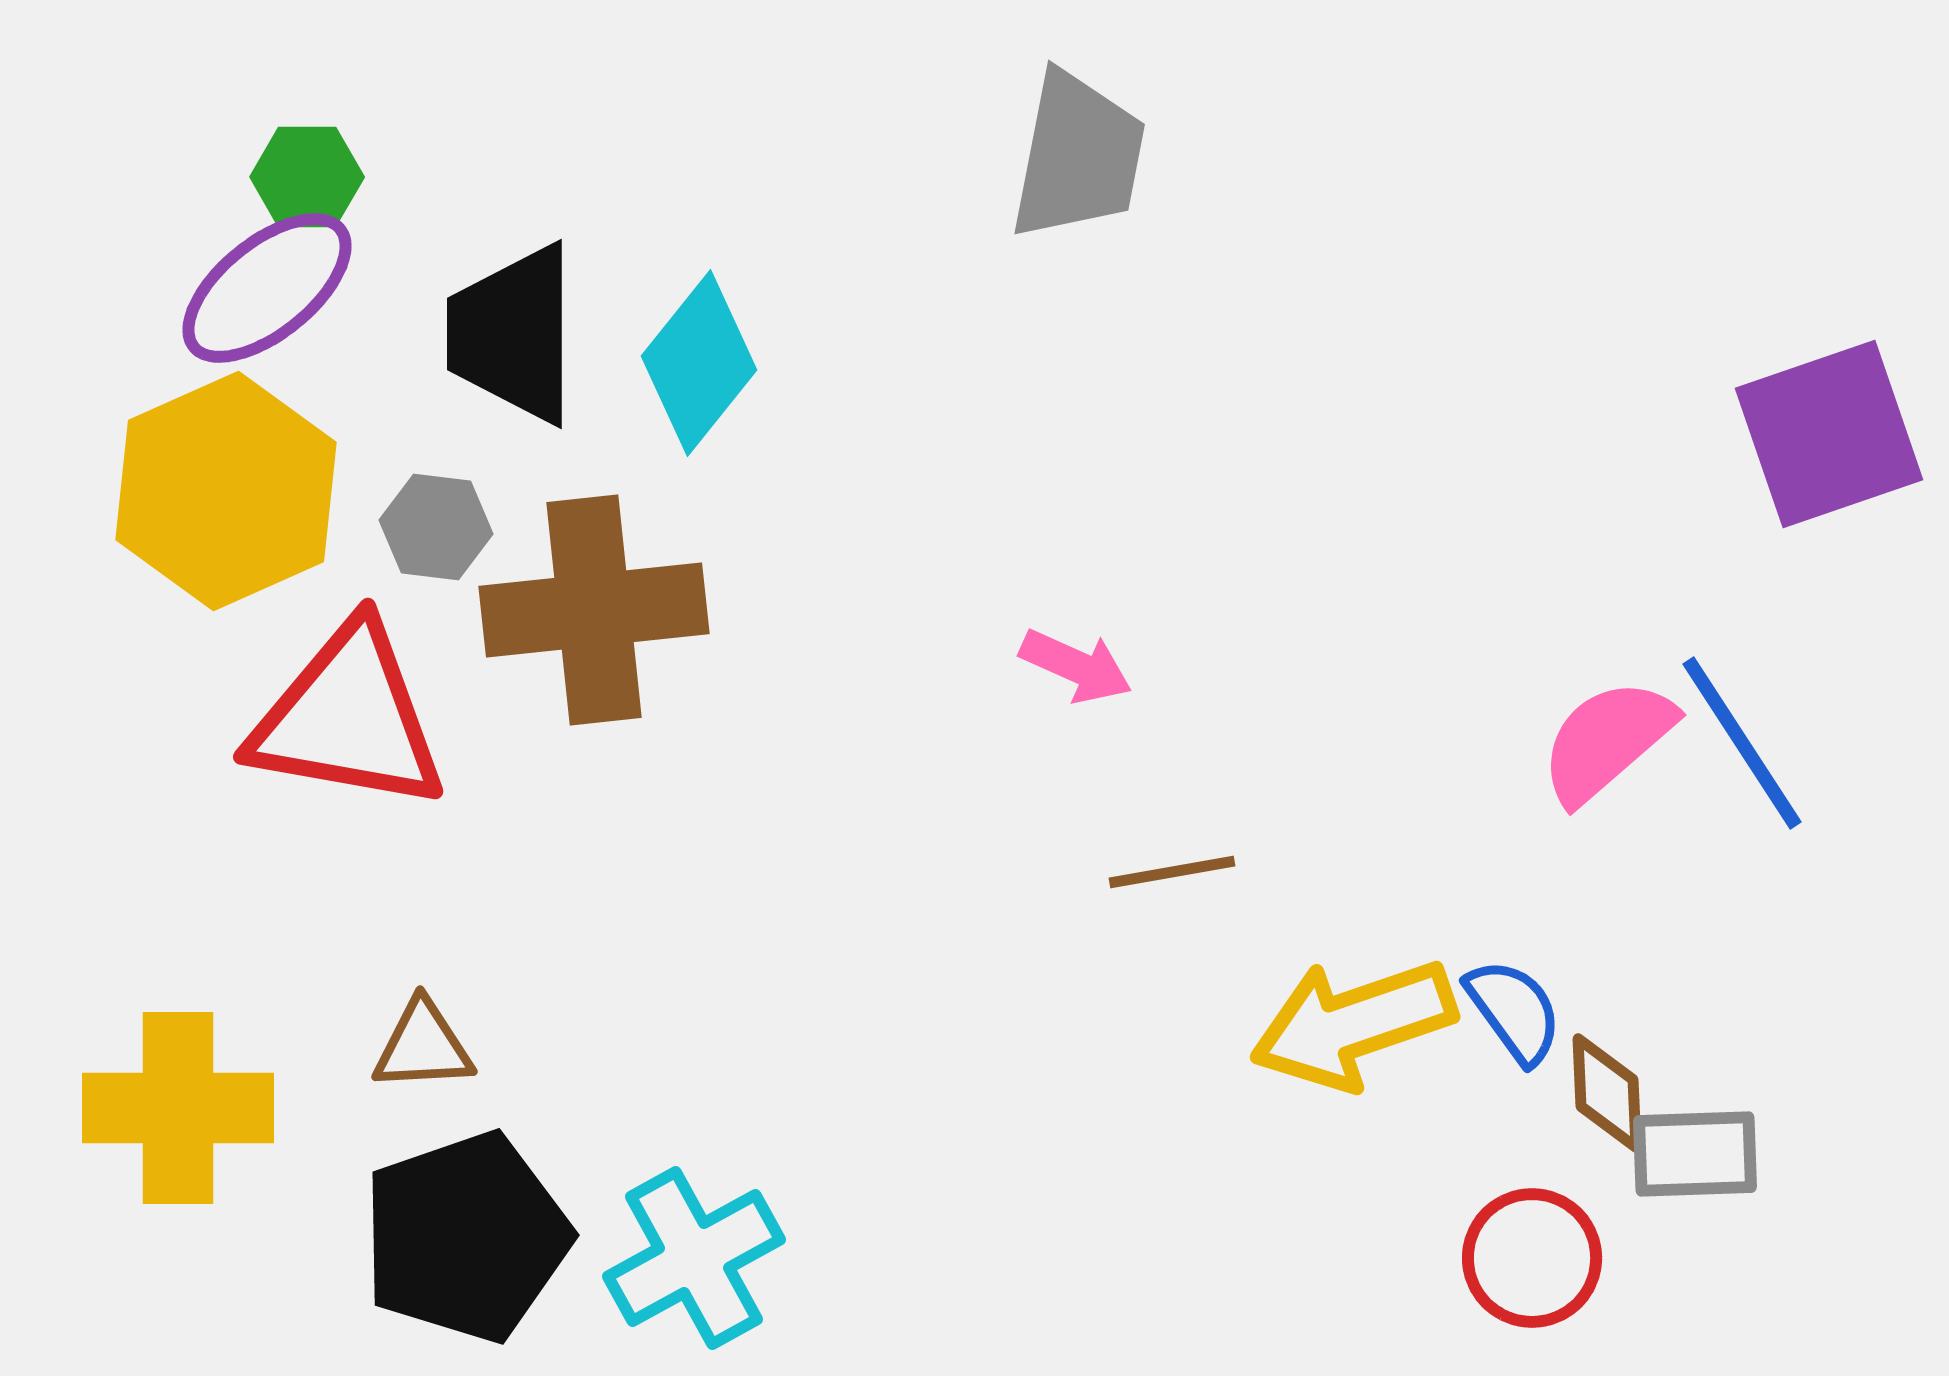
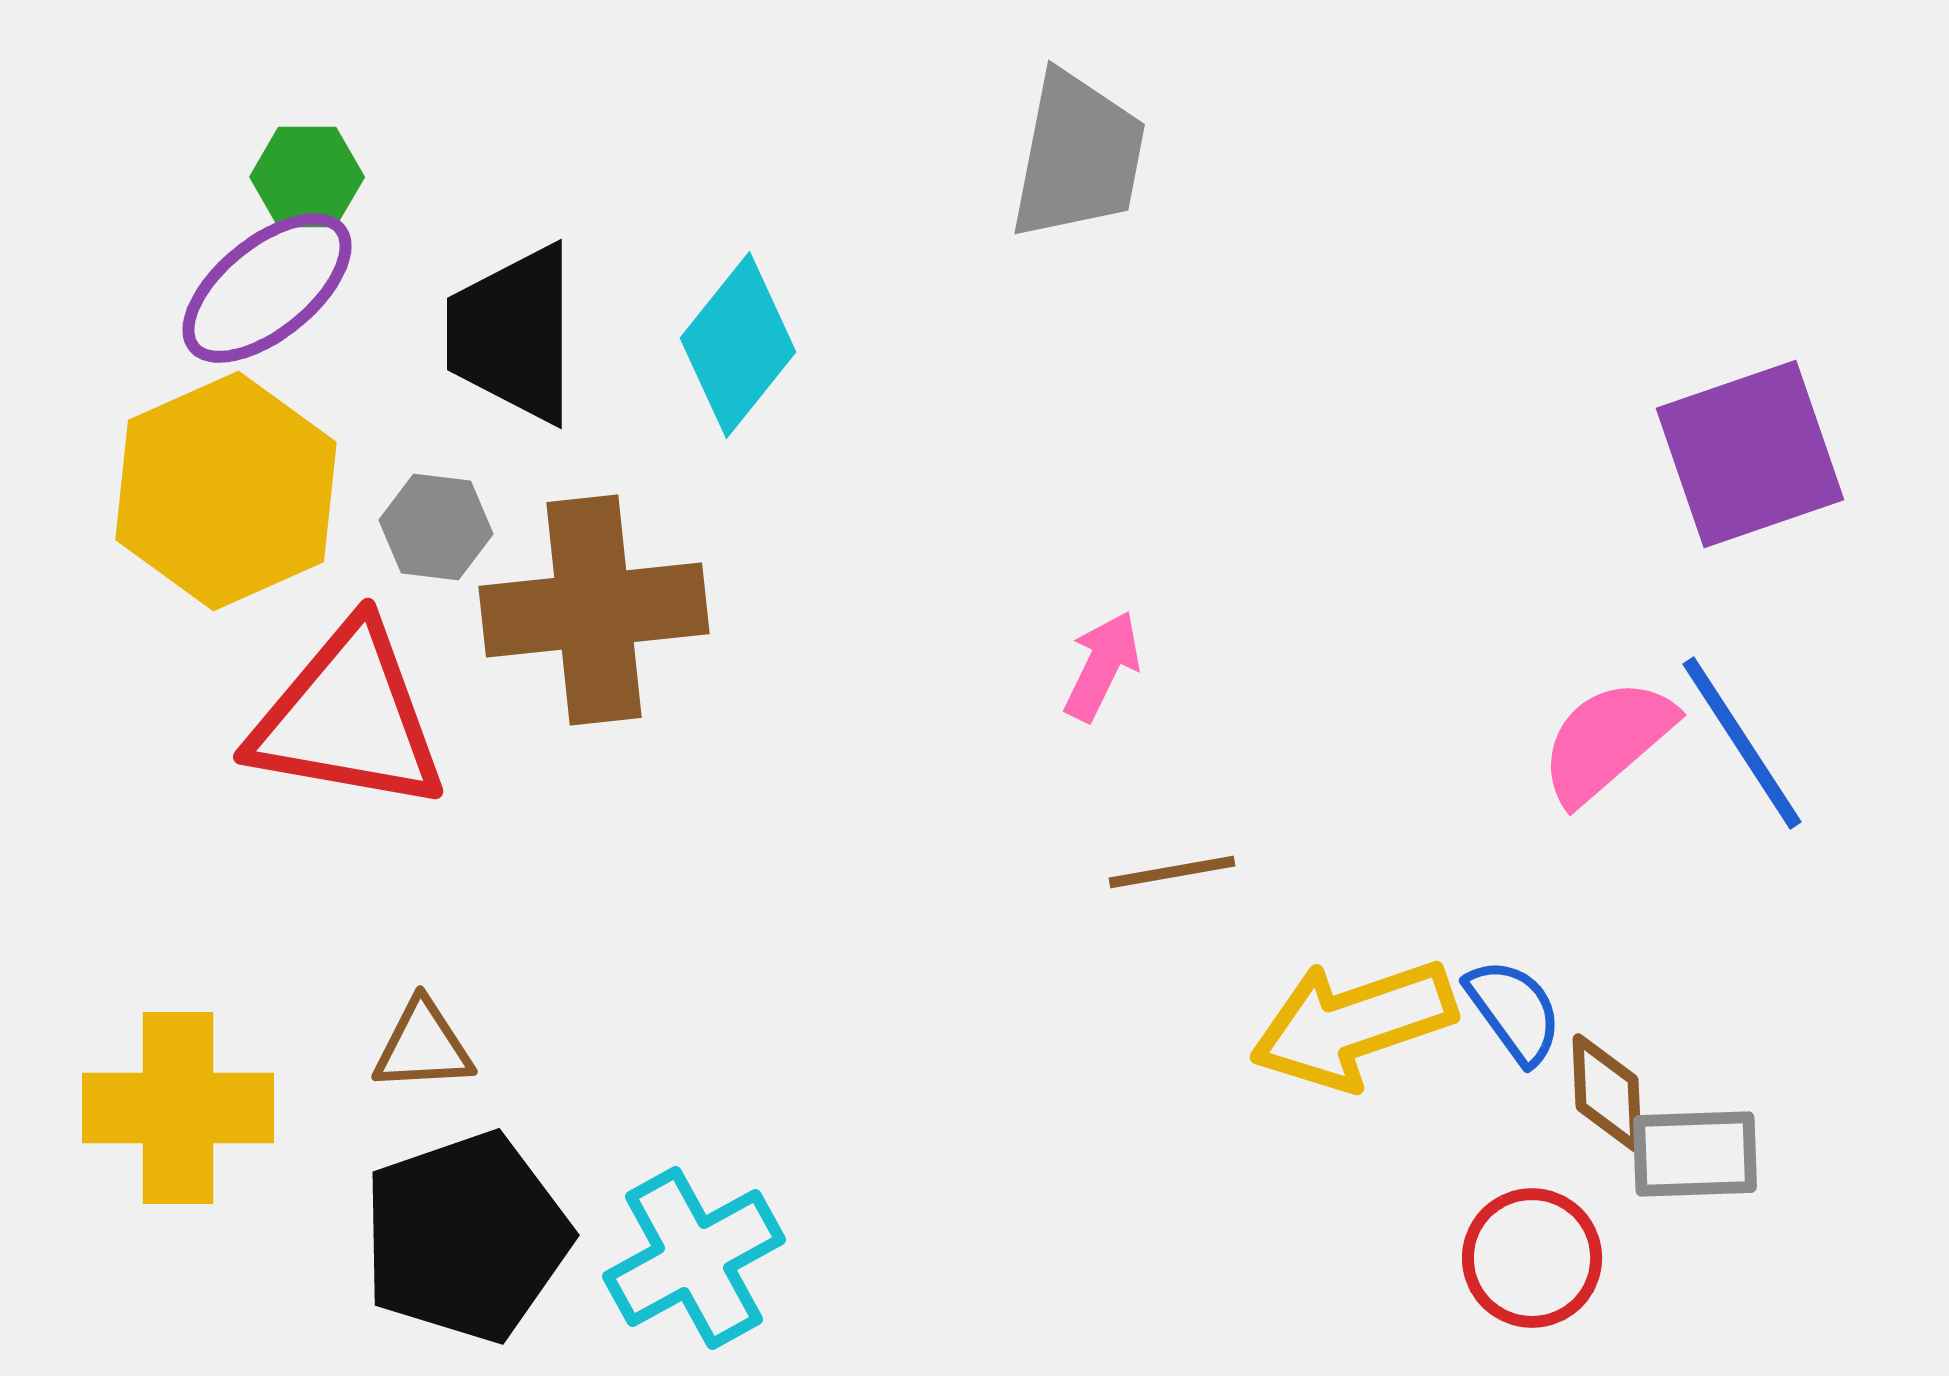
cyan diamond: moved 39 px right, 18 px up
purple square: moved 79 px left, 20 px down
pink arrow: moved 26 px right; rotated 88 degrees counterclockwise
